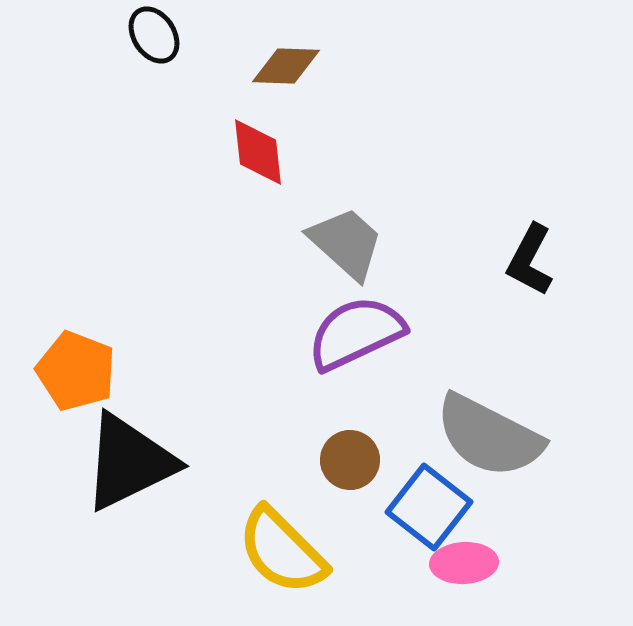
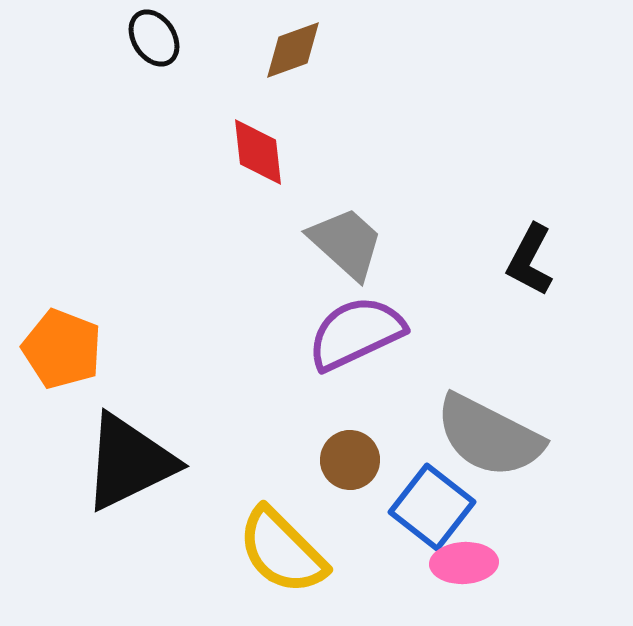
black ellipse: moved 3 px down
brown diamond: moved 7 px right, 16 px up; rotated 22 degrees counterclockwise
orange pentagon: moved 14 px left, 22 px up
blue square: moved 3 px right
